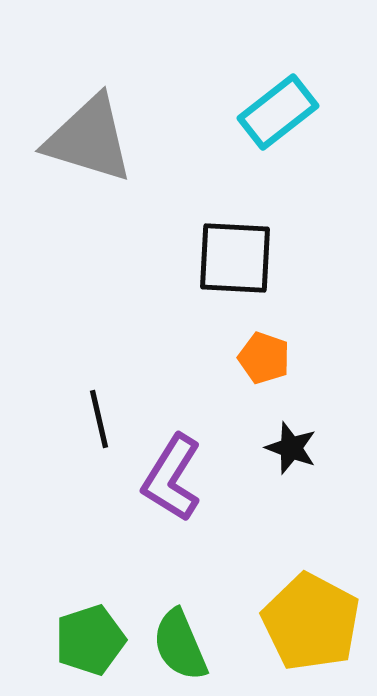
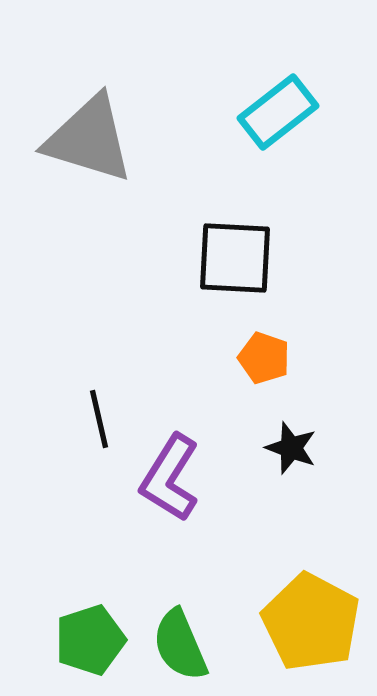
purple L-shape: moved 2 px left
